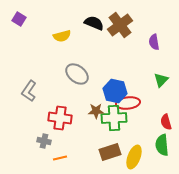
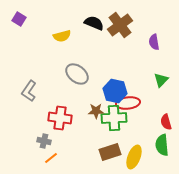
orange line: moved 9 px left; rotated 24 degrees counterclockwise
